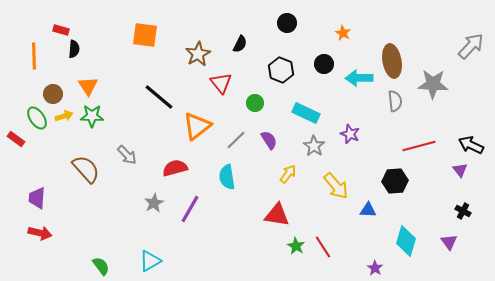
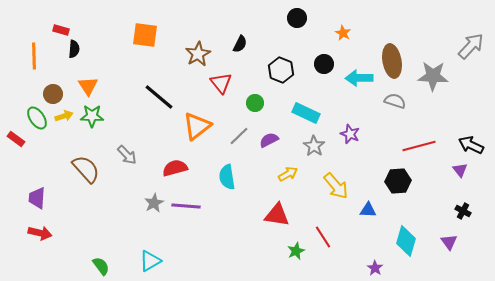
black circle at (287, 23): moved 10 px right, 5 px up
gray star at (433, 84): moved 8 px up
gray semicircle at (395, 101): rotated 65 degrees counterclockwise
gray line at (236, 140): moved 3 px right, 4 px up
purple semicircle at (269, 140): rotated 84 degrees counterclockwise
yellow arrow at (288, 174): rotated 24 degrees clockwise
black hexagon at (395, 181): moved 3 px right
purple line at (190, 209): moved 4 px left, 3 px up; rotated 64 degrees clockwise
green star at (296, 246): moved 5 px down; rotated 18 degrees clockwise
red line at (323, 247): moved 10 px up
